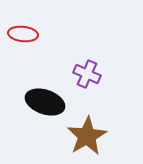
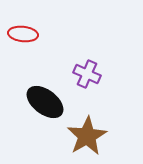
black ellipse: rotated 18 degrees clockwise
